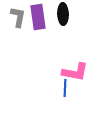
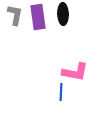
gray L-shape: moved 3 px left, 2 px up
blue line: moved 4 px left, 4 px down
